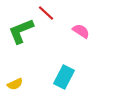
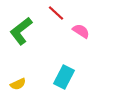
red line: moved 10 px right
green L-shape: rotated 16 degrees counterclockwise
yellow semicircle: moved 3 px right
